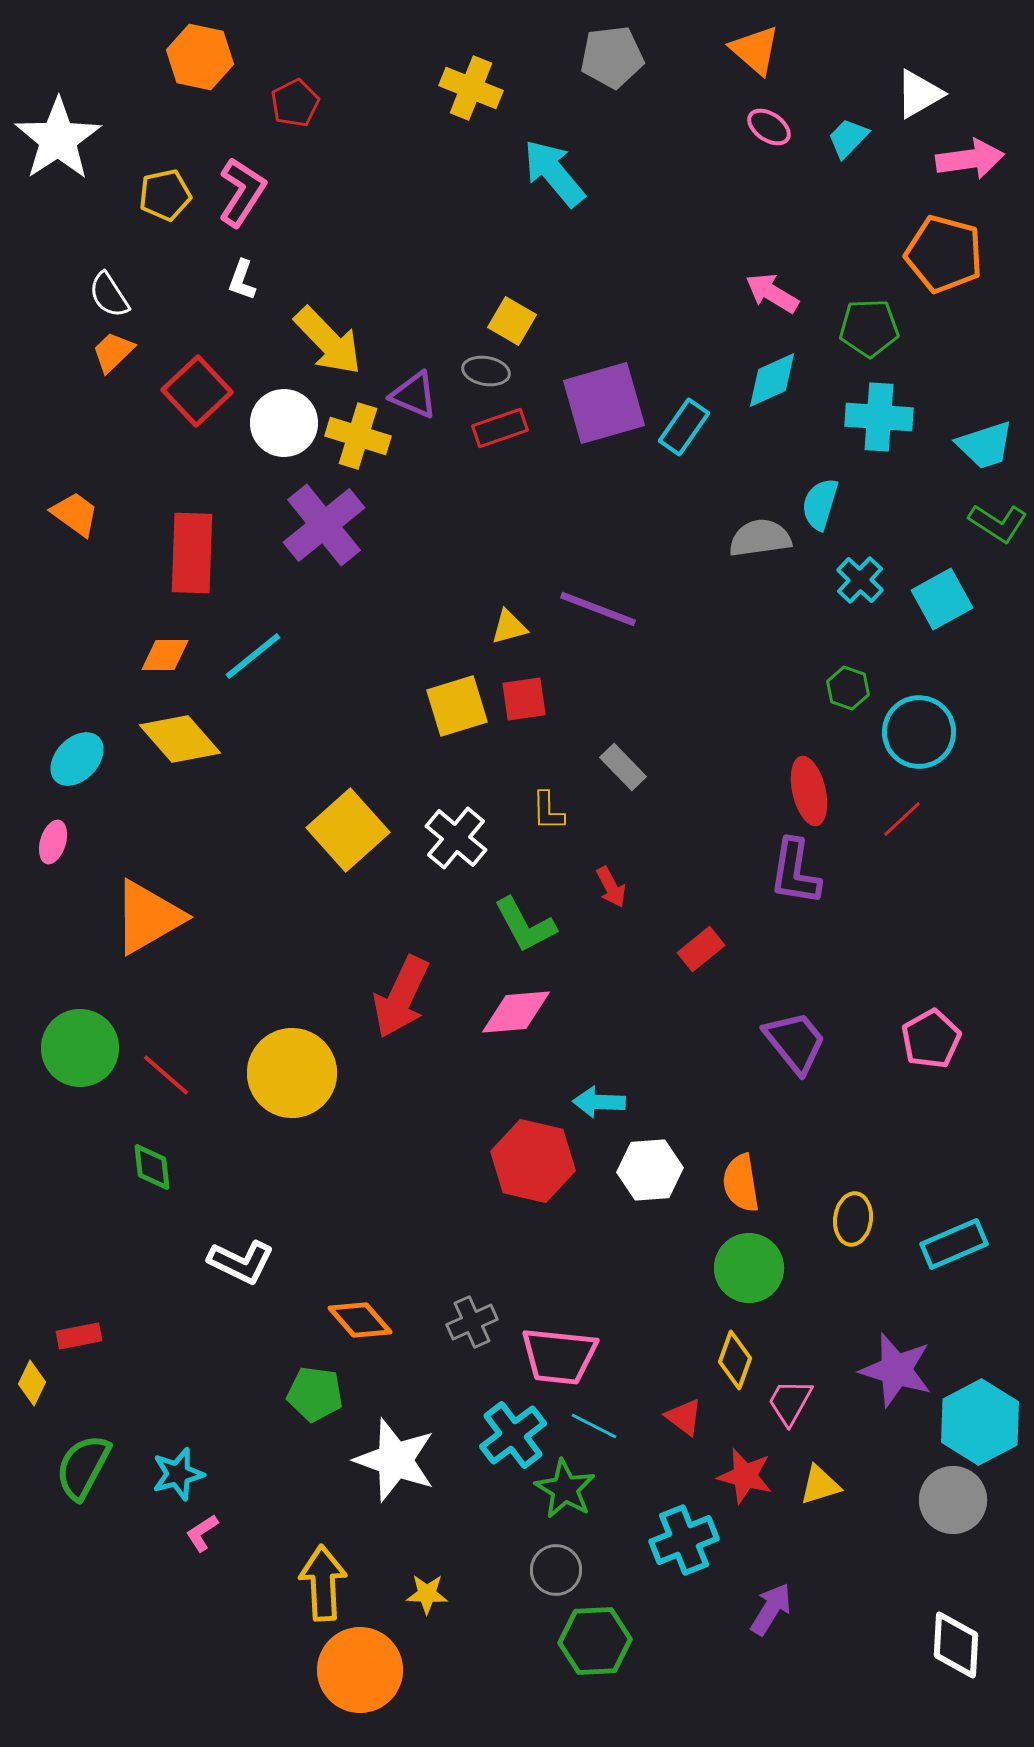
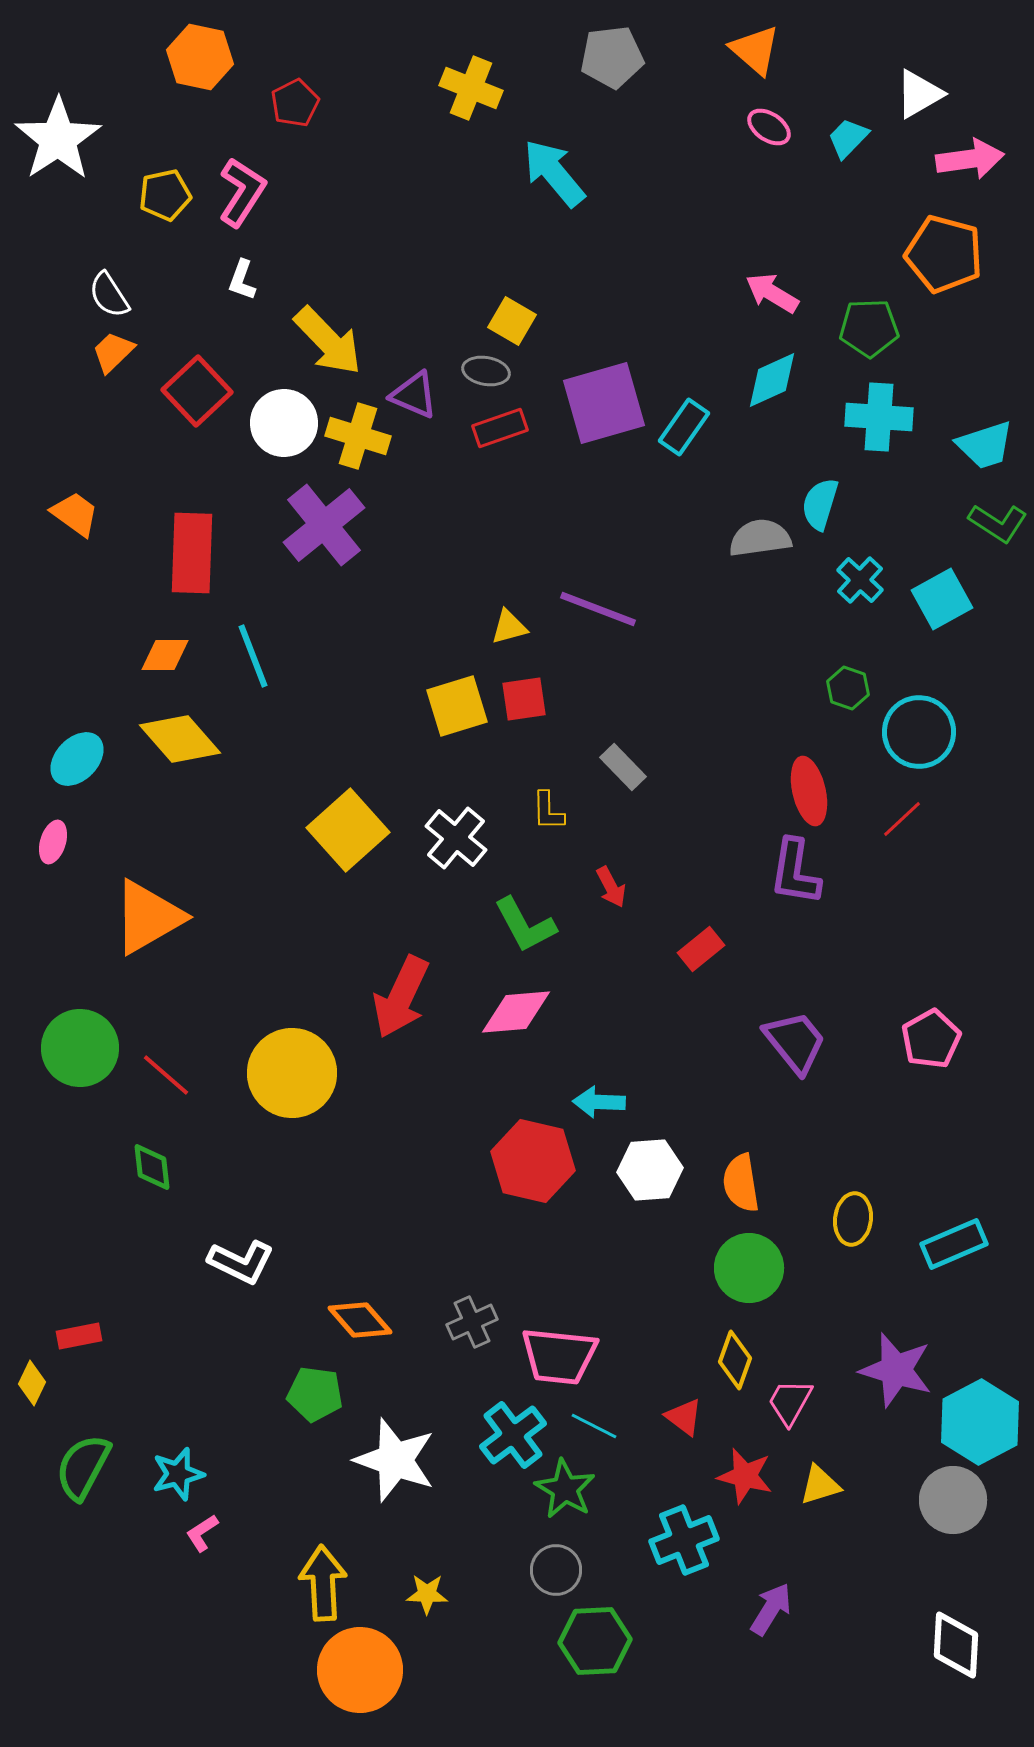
cyan line at (253, 656): rotated 72 degrees counterclockwise
